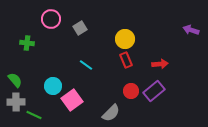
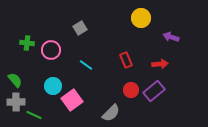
pink circle: moved 31 px down
purple arrow: moved 20 px left, 7 px down
yellow circle: moved 16 px right, 21 px up
red circle: moved 1 px up
